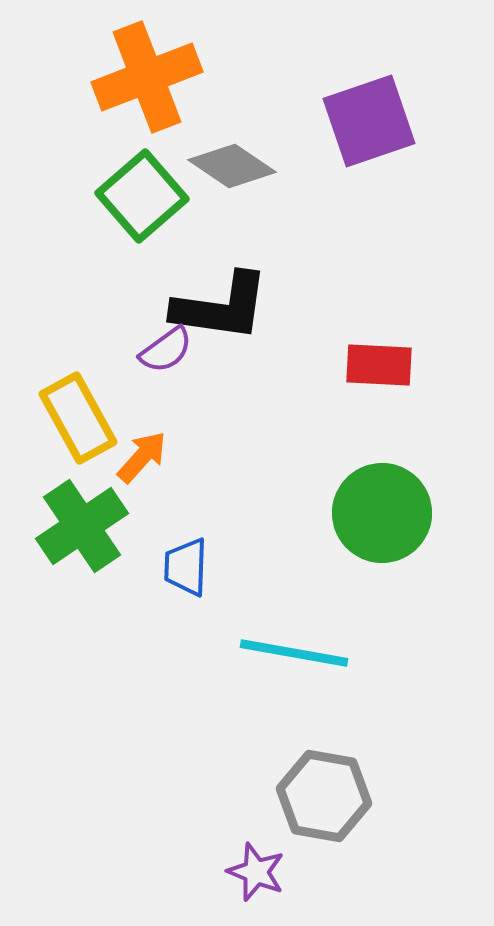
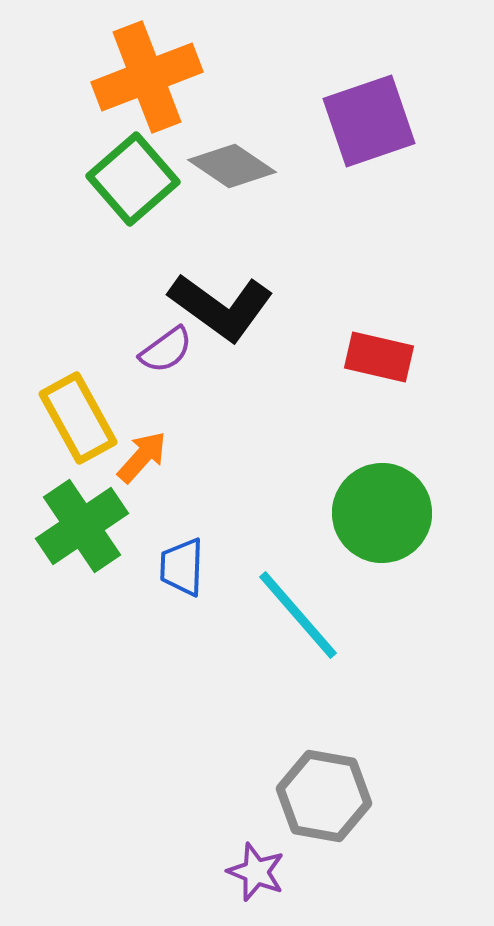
green square: moved 9 px left, 17 px up
black L-shape: rotated 28 degrees clockwise
red rectangle: moved 8 px up; rotated 10 degrees clockwise
blue trapezoid: moved 4 px left
cyan line: moved 4 px right, 38 px up; rotated 39 degrees clockwise
